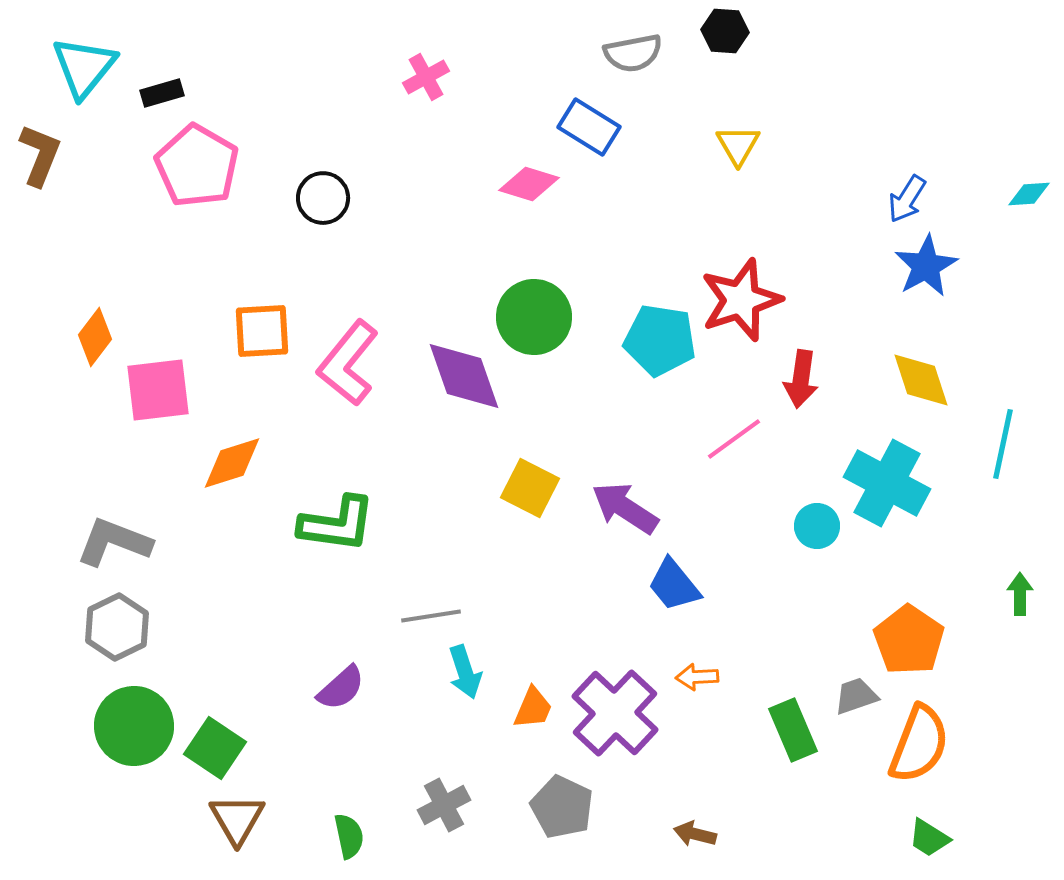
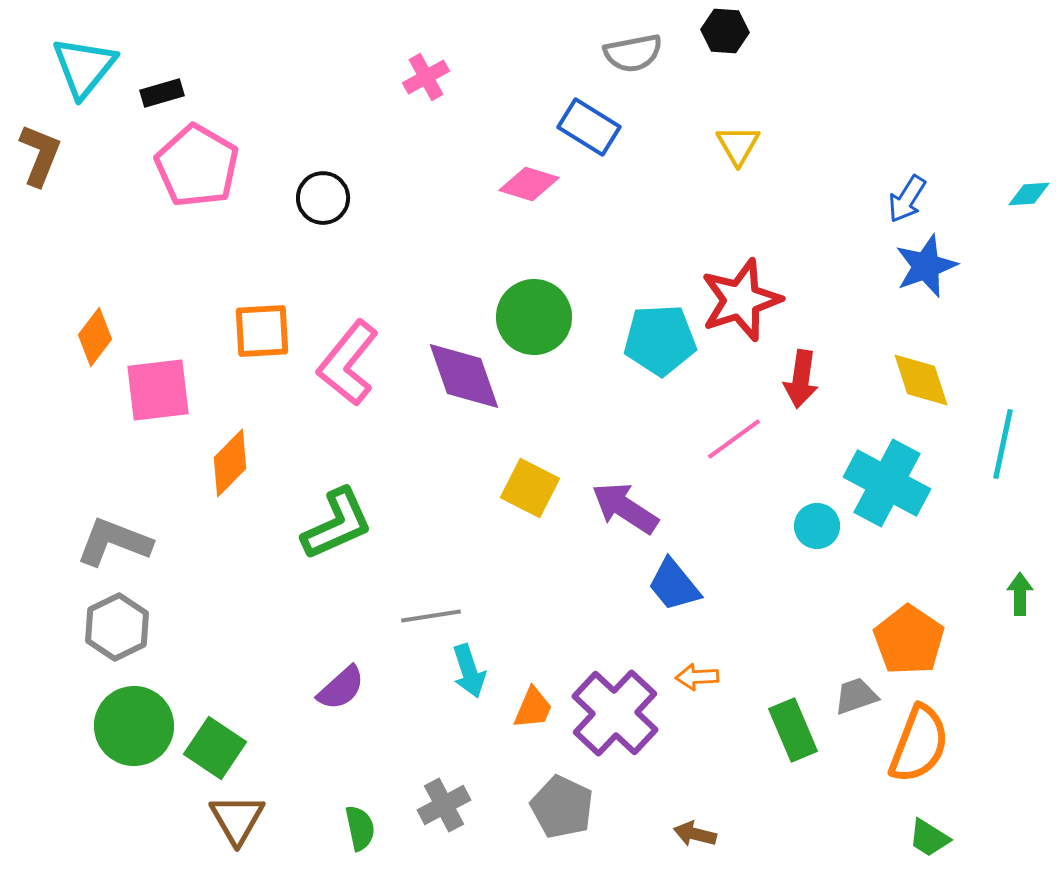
blue star at (926, 266): rotated 8 degrees clockwise
cyan pentagon at (660, 340): rotated 12 degrees counterclockwise
orange diamond at (232, 463): moved 2 px left; rotated 28 degrees counterclockwise
green L-shape at (337, 524): rotated 32 degrees counterclockwise
cyan arrow at (465, 672): moved 4 px right, 1 px up
green semicircle at (349, 836): moved 11 px right, 8 px up
